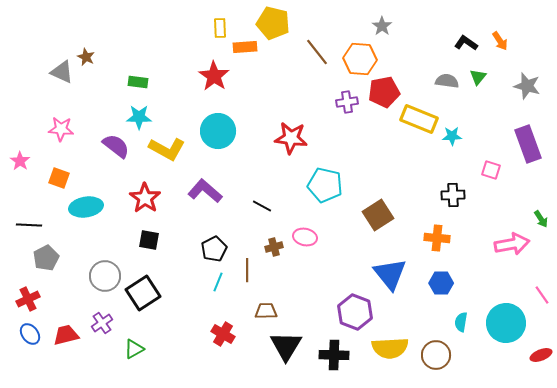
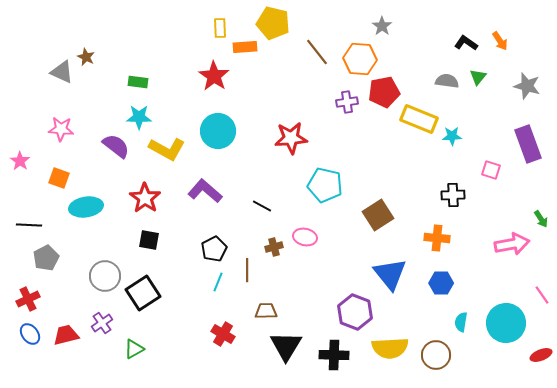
red star at (291, 138): rotated 12 degrees counterclockwise
